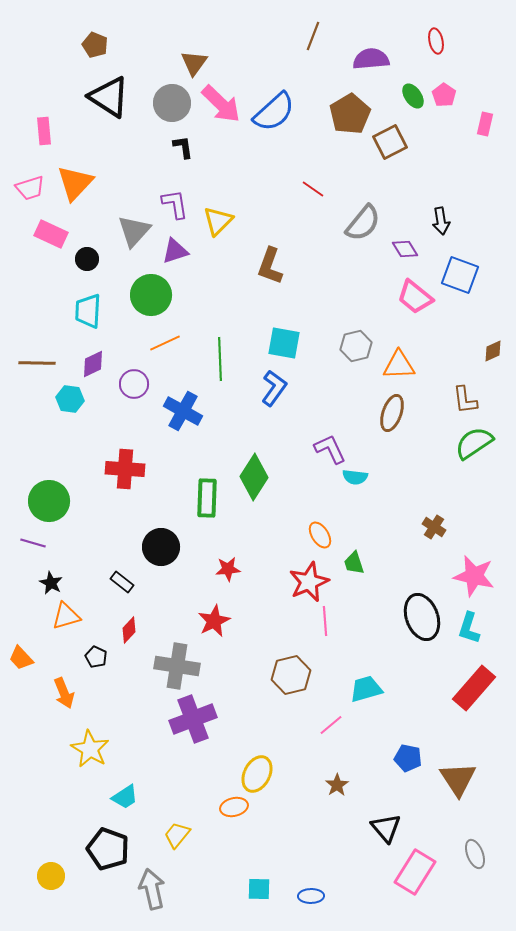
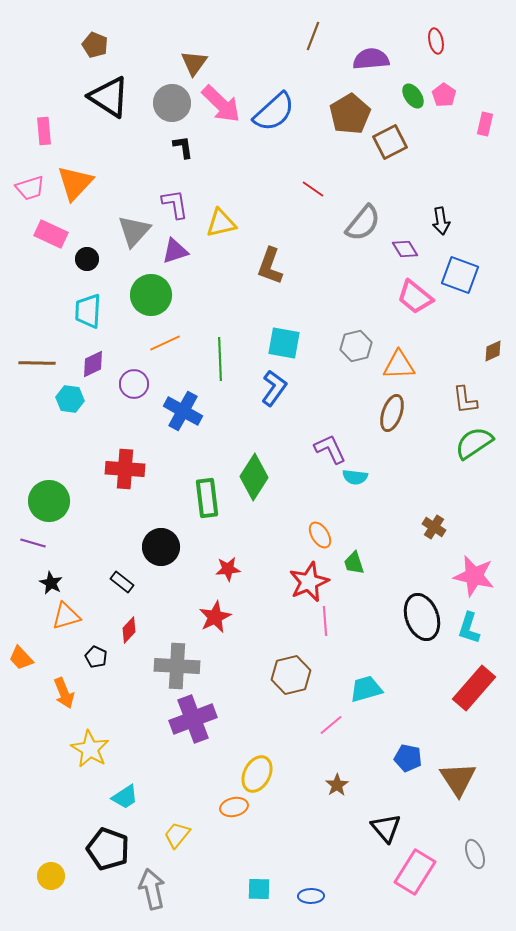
yellow triangle at (218, 221): moved 3 px right, 2 px down; rotated 32 degrees clockwise
green rectangle at (207, 498): rotated 9 degrees counterclockwise
red star at (214, 621): moved 1 px right, 4 px up
gray cross at (177, 666): rotated 6 degrees counterclockwise
